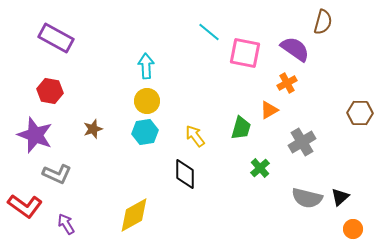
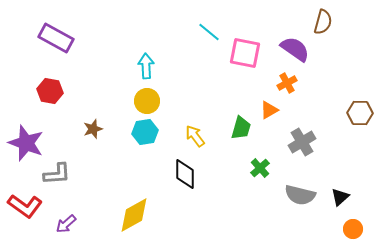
purple star: moved 9 px left, 8 px down
gray L-shape: rotated 28 degrees counterclockwise
gray semicircle: moved 7 px left, 3 px up
purple arrow: rotated 100 degrees counterclockwise
